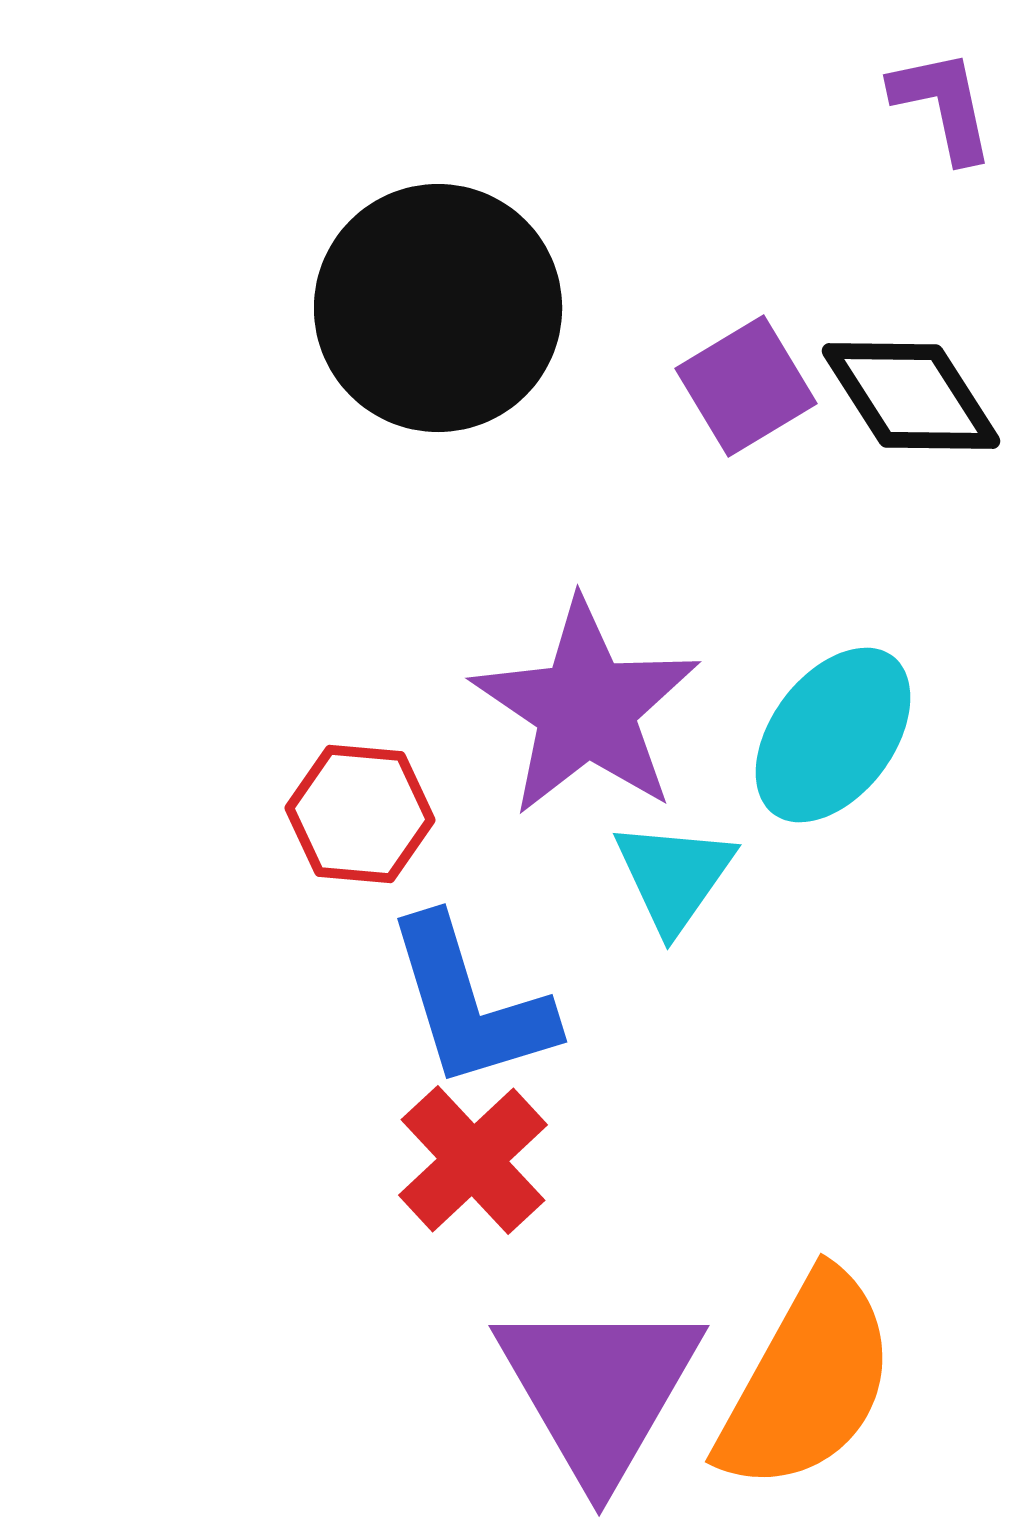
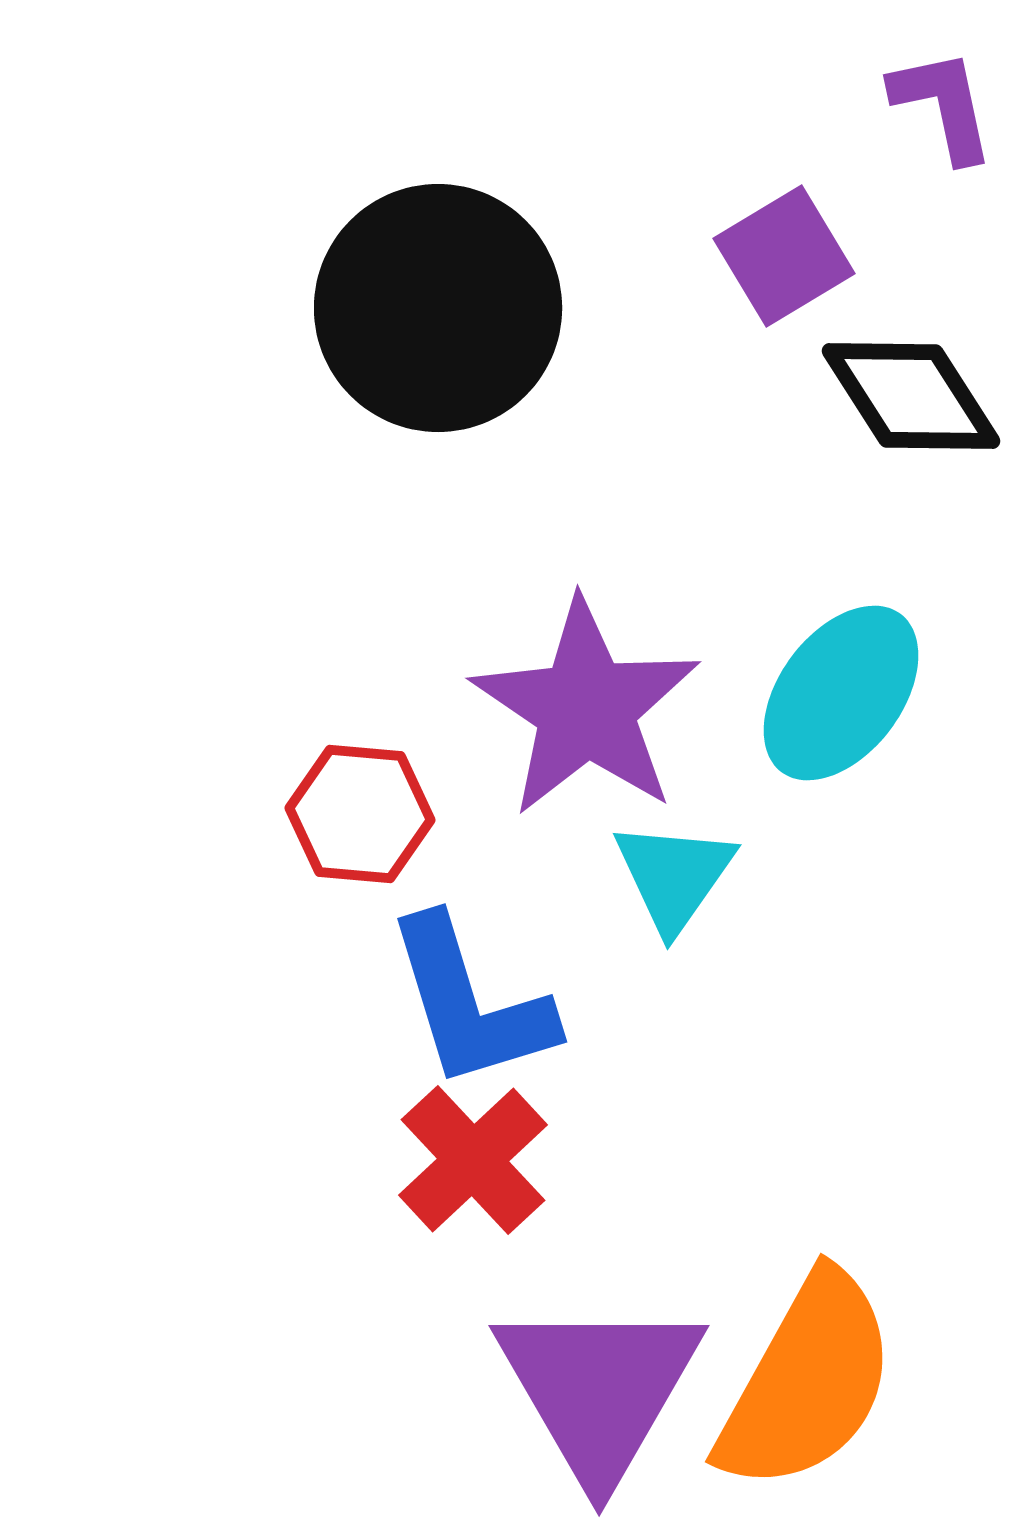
purple square: moved 38 px right, 130 px up
cyan ellipse: moved 8 px right, 42 px up
